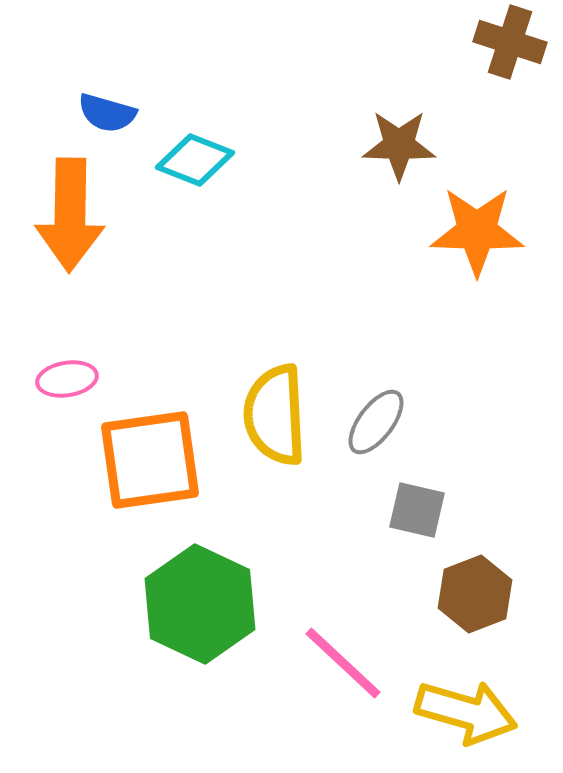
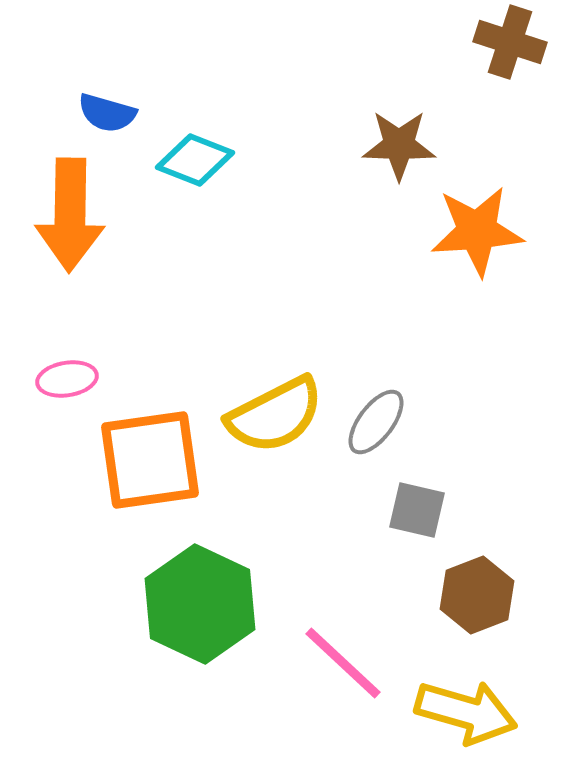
orange star: rotated 6 degrees counterclockwise
yellow semicircle: rotated 114 degrees counterclockwise
brown hexagon: moved 2 px right, 1 px down
